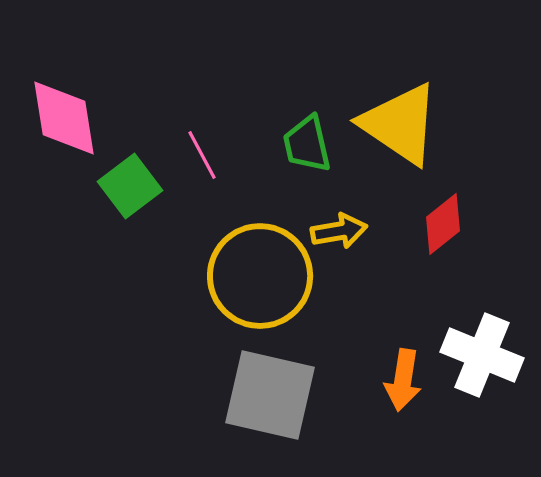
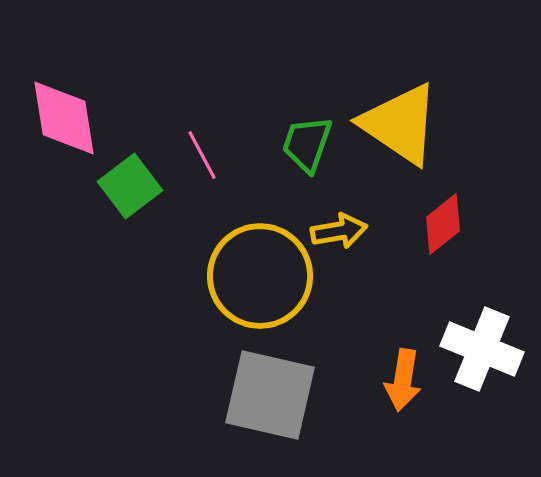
green trapezoid: rotated 32 degrees clockwise
white cross: moved 6 px up
